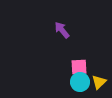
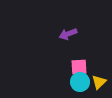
purple arrow: moved 6 px right, 4 px down; rotated 72 degrees counterclockwise
